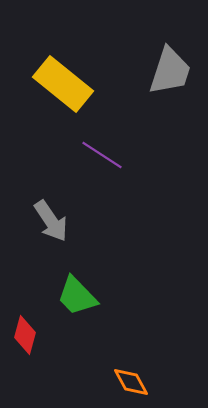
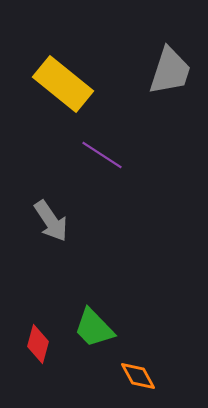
green trapezoid: moved 17 px right, 32 px down
red diamond: moved 13 px right, 9 px down
orange diamond: moved 7 px right, 6 px up
